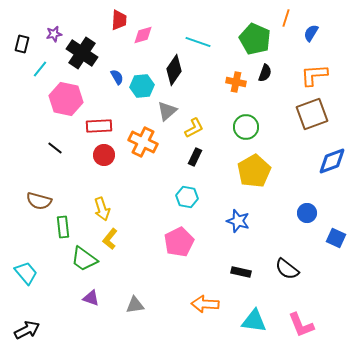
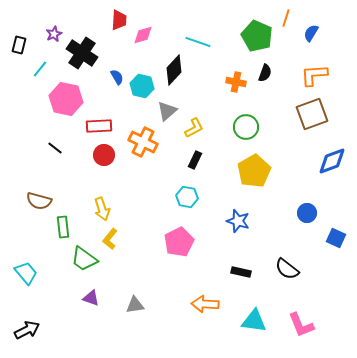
purple star at (54, 34): rotated 14 degrees counterclockwise
green pentagon at (255, 39): moved 2 px right, 3 px up
black rectangle at (22, 44): moved 3 px left, 1 px down
black diamond at (174, 70): rotated 8 degrees clockwise
cyan hexagon at (142, 86): rotated 20 degrees clockwise
black rectangle at (195, 157): moved 3 px down
